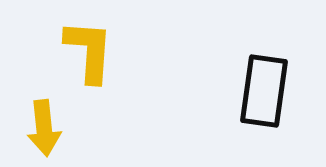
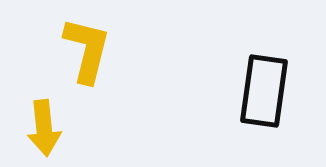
yellow L-shape: moved 2 px left, 1 px up; rotated 10 degrees clockwise
